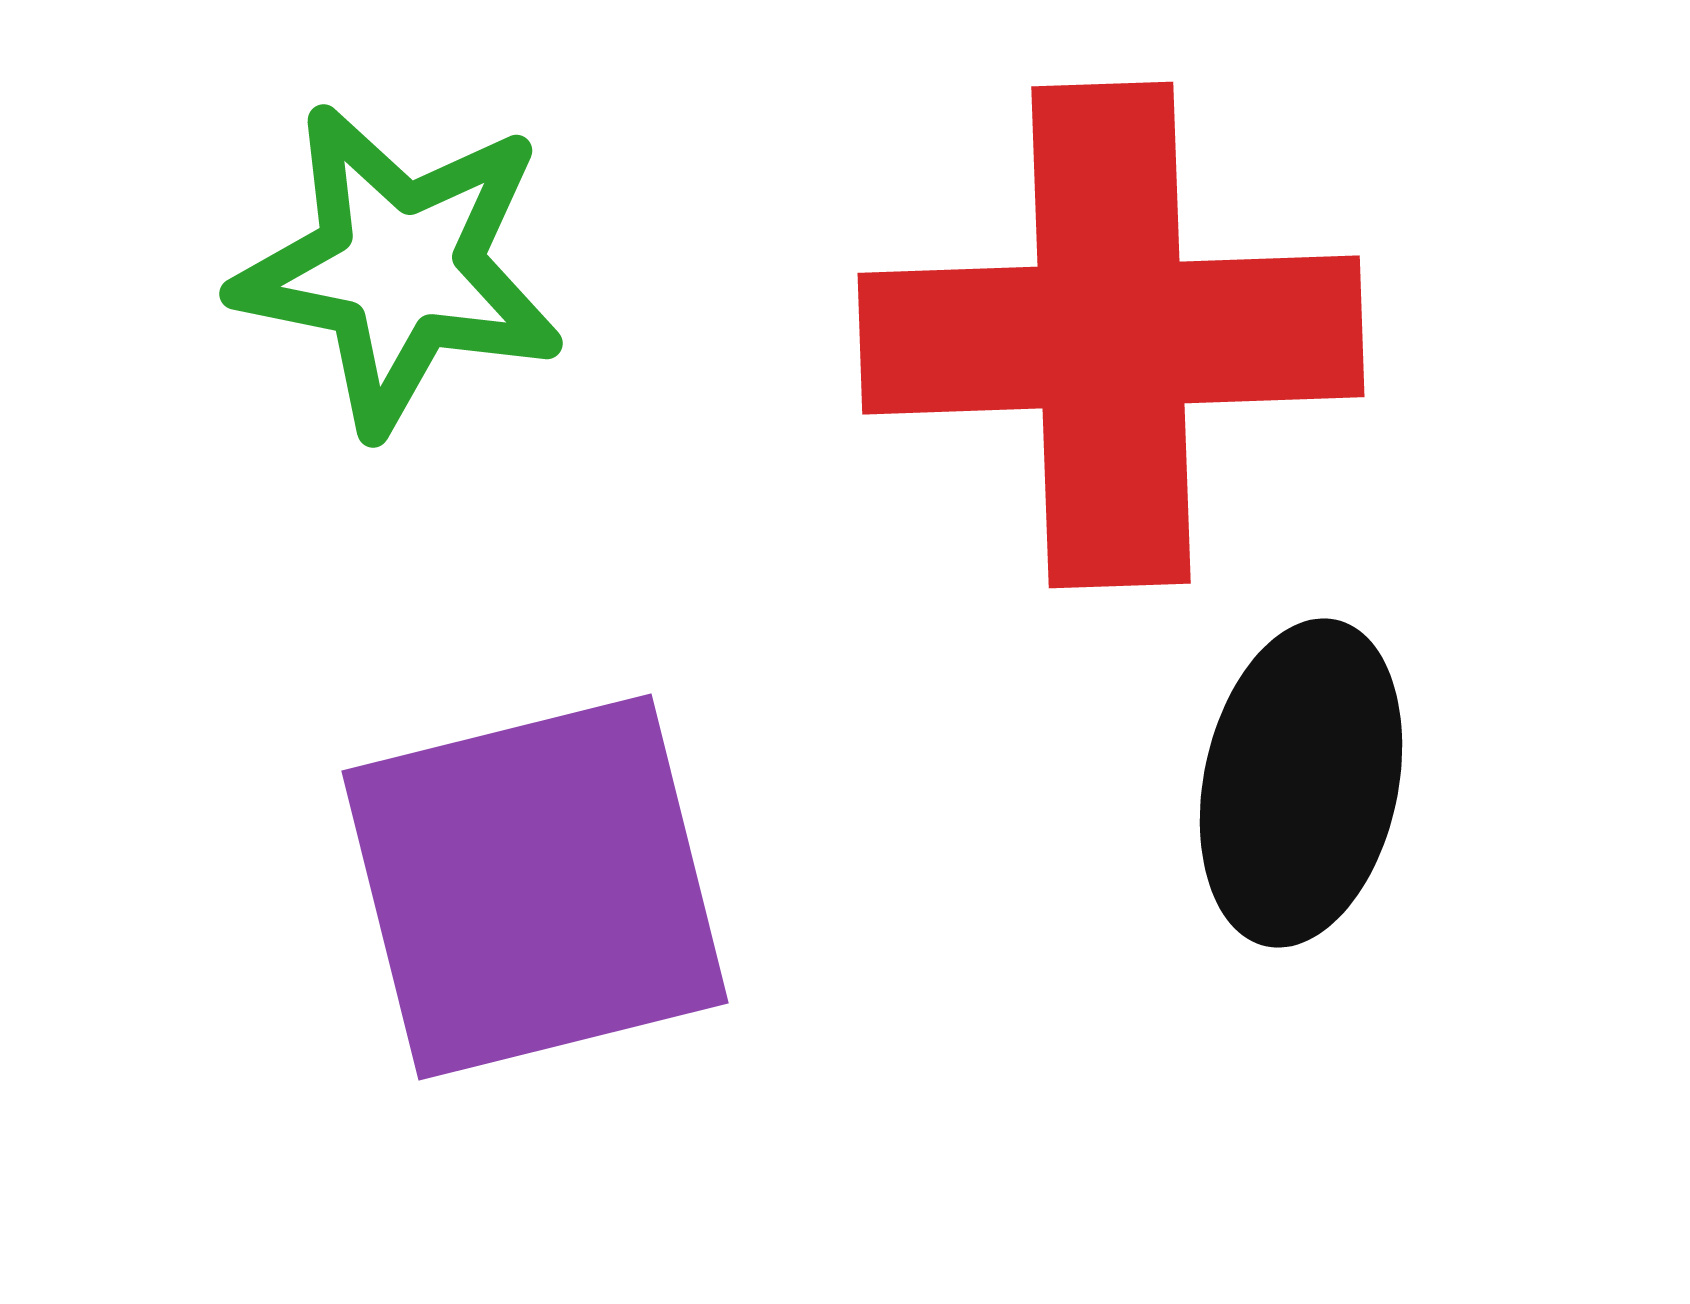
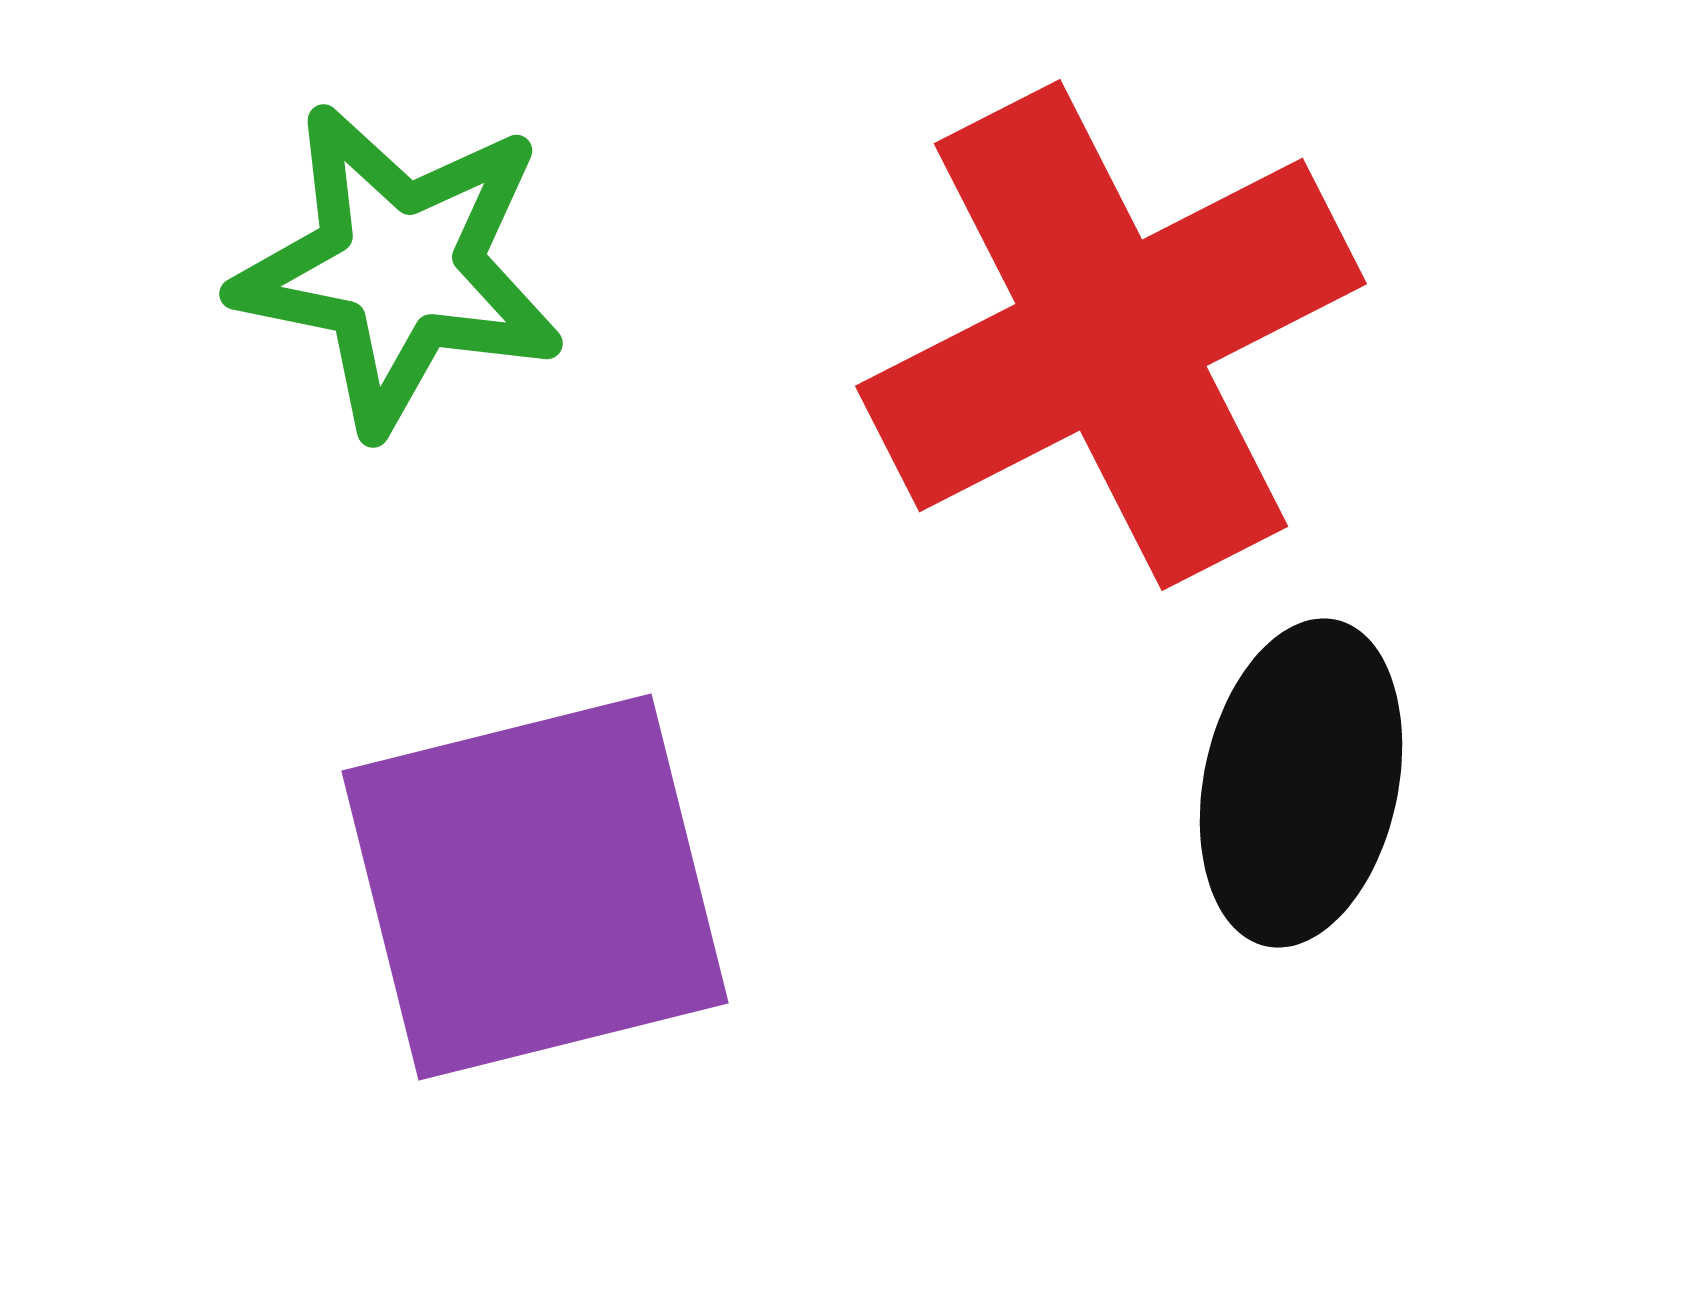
red cross: rotated 25 degrees counterclockwise
